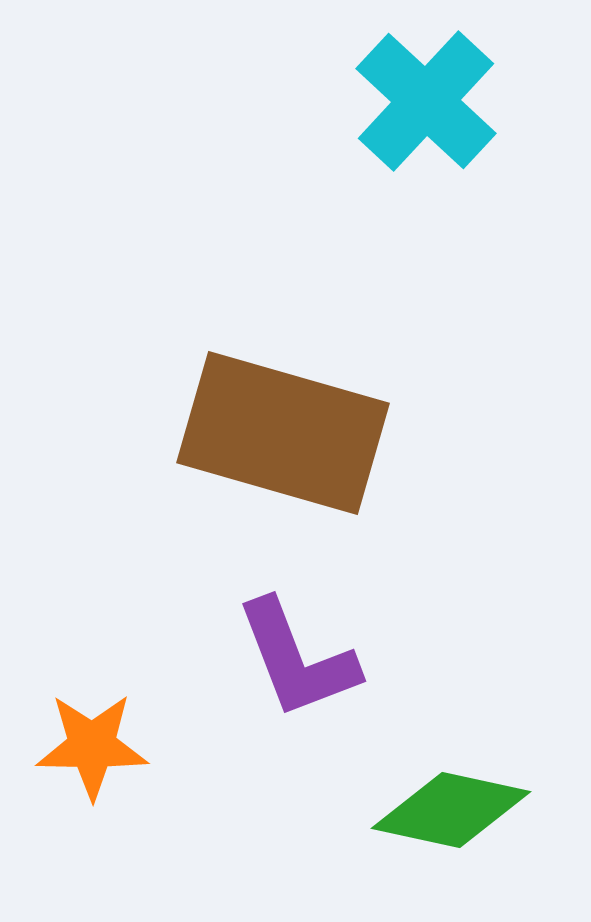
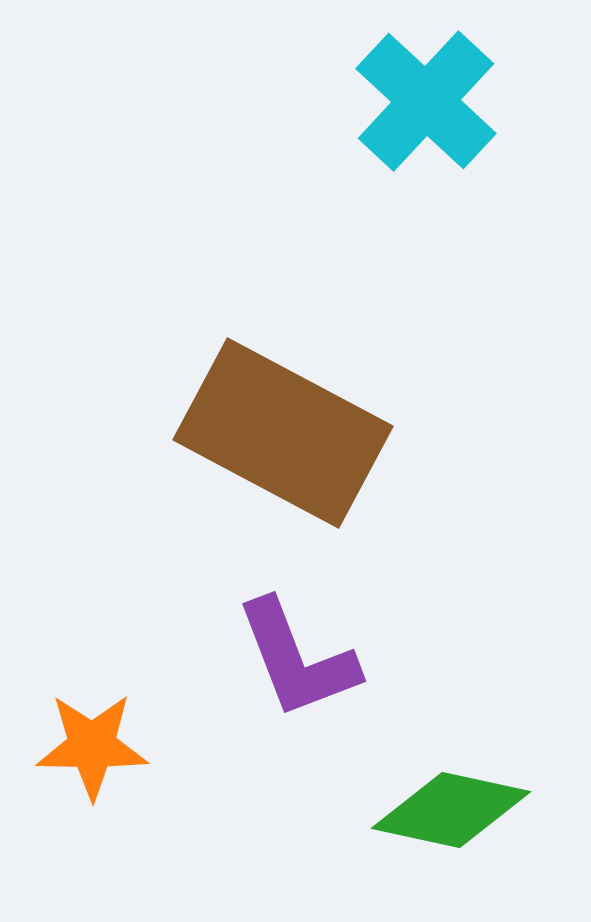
brown rectangle: rotated 12 degrees clockwise
